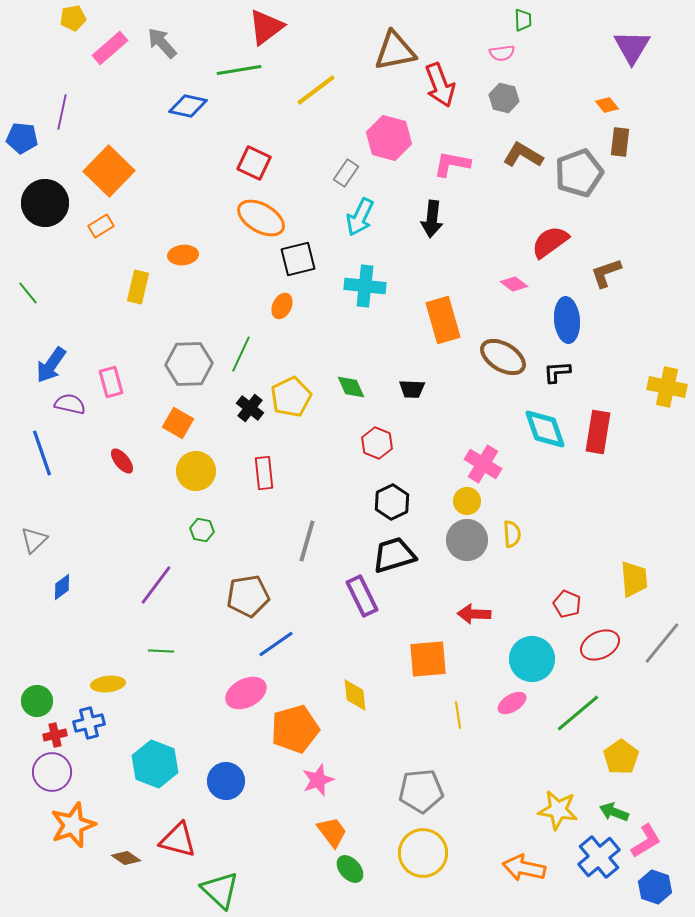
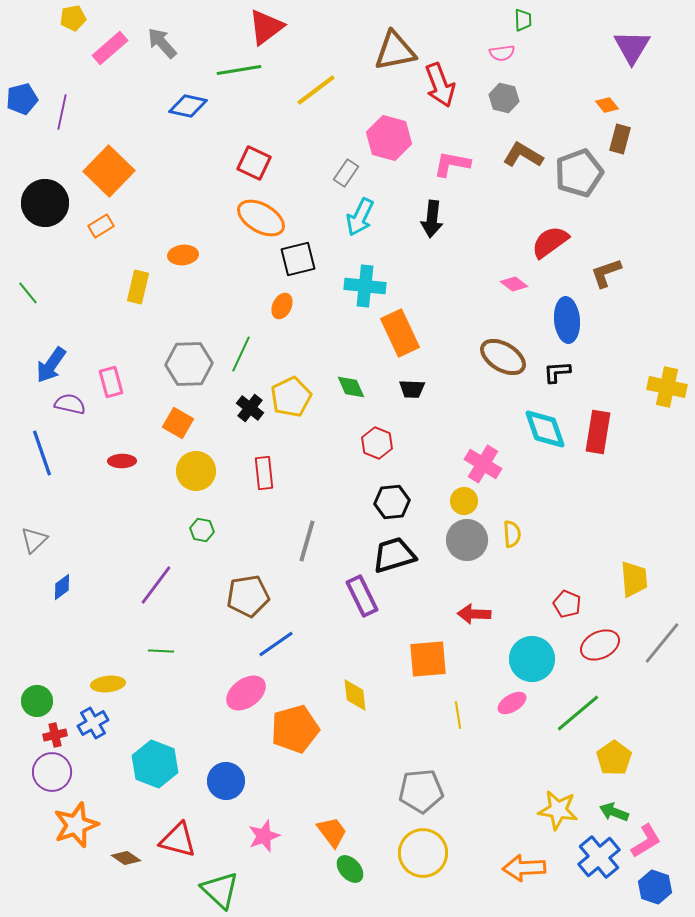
blue pentagon at (22, 138): moved 39 px up; rotated 20 degrees counterclockwise
brown rectangle at (620, 142): moved 3 px up; rotated 8 degrees clockwise
orange rectangle at (443, 320): moved 43 px left, 13 px down; rotated 9 degrees counterclockwise
red ellipse at (122, 461): rotated 52 degrees counterclockwise
yellow circle at (467, 501): moved 3 px left
black hexagon at (392, 502): rotated 20 degrees clockwise
pink ellipse at (246, 693): rotated 9 degrees counterclockwise
blue cross at (89, 723): moved 4 px right; rotated 16 degrees counterclockwise
yellow pentagon at (621, 757): moved 7 px left, 1 px down
pink star at (318, 780): moved 54 px left, 56 px down
orange star at (73, 825): moved 3 px right
orange arrow at (524, 868): rotated 15 degrees counterclockwise
